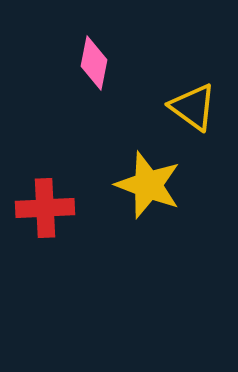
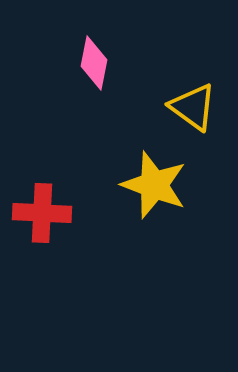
yellow star: moved 6 px right
red cross: moved 3 px left, 5 px down; rotated 6 degrees clockwise
